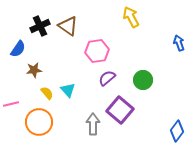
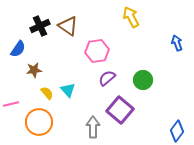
blue arrow: moved 2 px left
gray arrow: moved 3 px down
